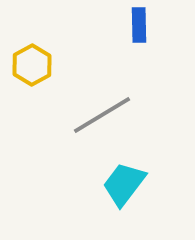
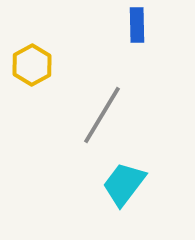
blue rectangle: moved 2 px left
gray line: rotated 28 degrees counterclockwise
